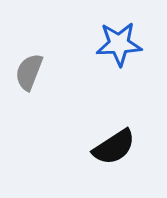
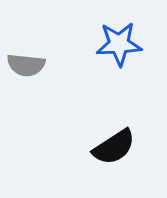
gray semicircle: moved 3 px left, 7 px up; rotated 105 degrees counterclockwise
